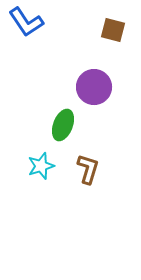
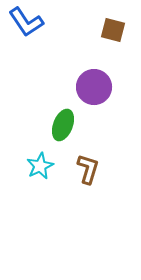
cyan star: moved 1 px left; rotated 8 degrees counterclockwise
